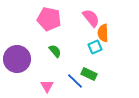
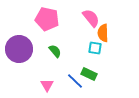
pink pentagon: moved 2 px left
cyan square: moved 1 px down; rotated 32 degrees clockwise
purple circle: moved 2 px right, 10 px up
pink triangle: moved 1 px up
